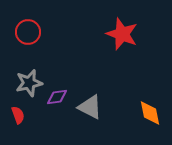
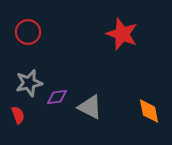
orange diamond: moved 1 px left, 2 px up
